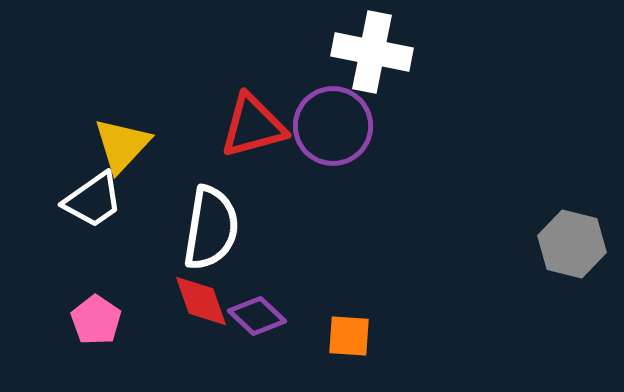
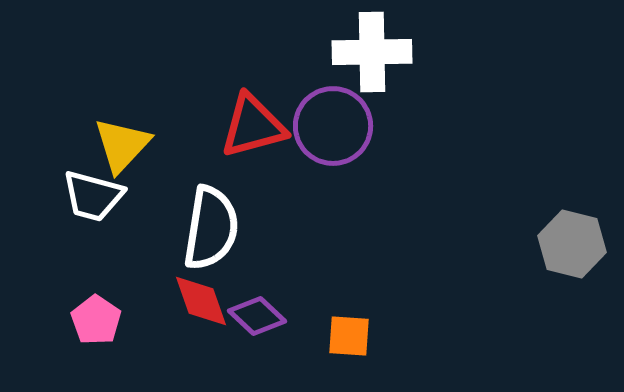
white cross: rotated 12 degrees counterclockwise
white trapezoid: moved 4 px up; rotated 50 degrees clockwise
